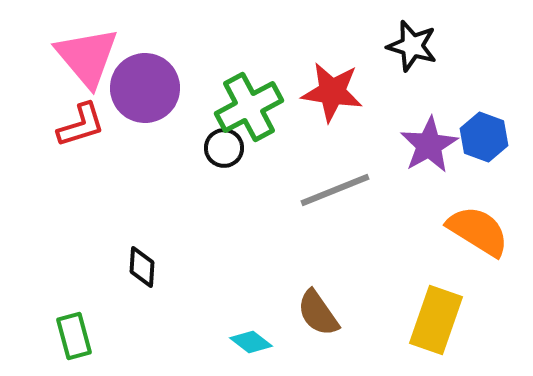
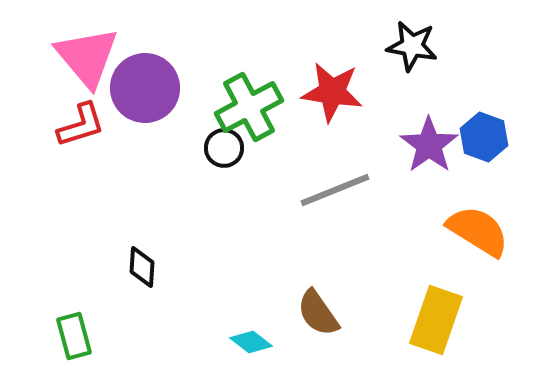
black star: rotated 6 degrees counterclockwise
purple star: rotated 6 degrees counterclockwise
